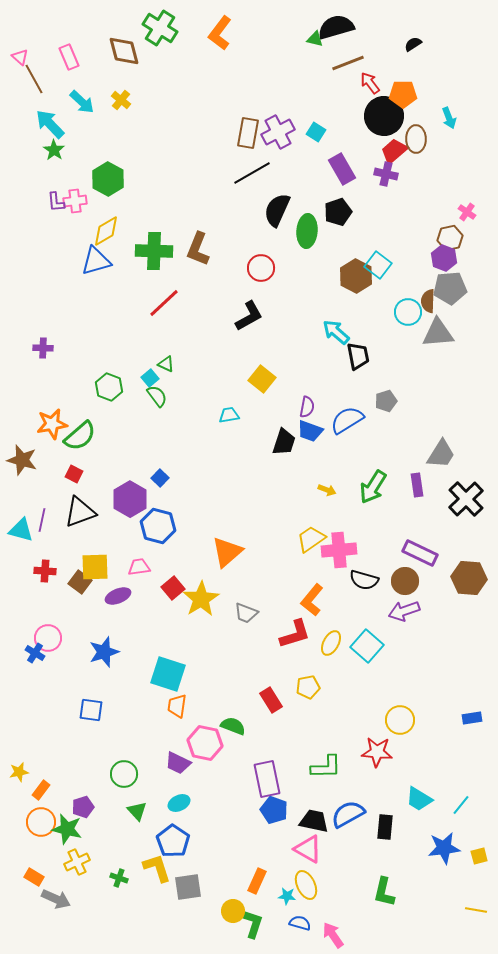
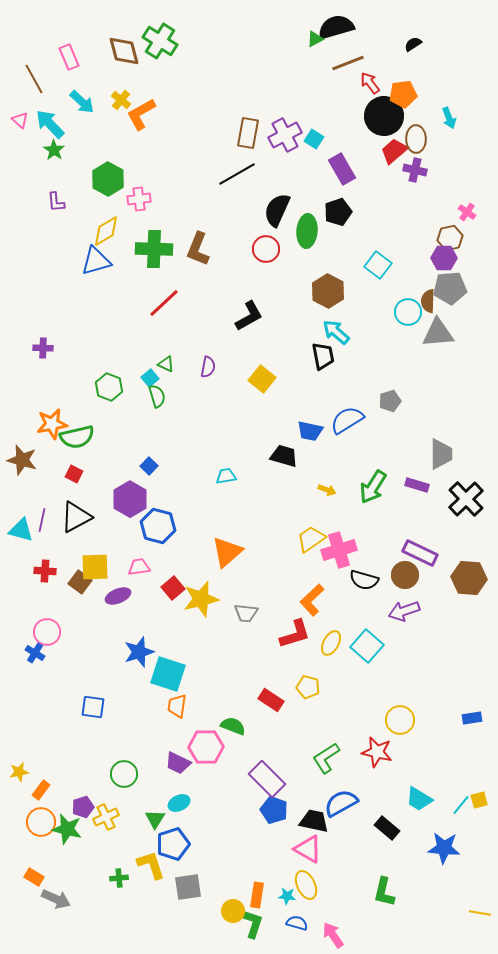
green cross at (160, 28): moved 13 px down
orange L-shape at (220, 33): moved 79 px left, 81 px down; rotated 24 degrees clockwise
green triangle at (315, 39): rotated 42 degrees counterclockwise
pink triangle at (20, 57): moved 63 px down
orange pentagon at (403, 94): rotated 8 degrees counterclockwise
purple cross at (278, 132): moved 7 px right, 3 px down
cyan square at (316, 132): moved 2 px left, 7 px down
black line at (252, 173): moved 15 px left, 1 px down
purple cross at (386, 174): moved 29 px right, 4 px up
pink cross at (75, 201): moved 64 px right, 2 px up
green cross at (154, 251): moved 2 px up
purple hexagon at (444, 258): rotated 20 degrees counterclockwise
red circle at (261, 268): moved 5 px right, 19 px up
brown hexagon at (356, 276): moved 28 px left, 15 px down
black trapezoid at (358, 356): moved 35 px left
green semicircle at (157, 396): rotated 20 degrees clockwise
gray pentagon at (386, 401): moved 4 px right
purple semicircle at (307, 407): moved 99 px left, 40 px up
cyan trapezoid at (229, 415): moved 3 px left, 61 px down
blue trapezoid at (310, 431): rotated 8 degrees counterclockwise
green semicircle at (80, 436): moved 3 px left, 1 px down; rotated 28 degrees clockwise
black trapezoid at (284, 442): moved 14 px down; rotated 92 degrees counterclockwise
gray trapezoid at (441, 454): rotated 32 degrees counterclockwise
blue square at (160, 478): moved 11 px left, 12 px up
purple rectangle at (417, 485): rotated 65 degrees counterclockwise
black triangle at (80, 512): moved 4 px left, 5 px down; rotated 8 degrees counterclockwise
pink cross at (339, 550): rotated 12 degrees counterclockwise
brown circle at (405, 581): moved 6 px up
yellow star at (201, 599): rotated 18 degrees clockwise
orange L-shape at (312, 600): rotated 8 degrees clockwise
gray trapezoid at (246, 613): rotated 15 degrees counterclockwise
pink circle at (48, 638): moved 1 px left, 6 px up
blue star at (104, 652): moved 35 px right
yellow pentagon at (308, 687): rotated 25 degrees clockwise
red rectangle at (271, 700): rotated 25 degrees counterclockwise
blue square at (91, 710): moved 2 px right, 3 px up
pink hexagon at (205, 743): moved 1 px right, 4 px down; rotated 12 degrees counterclockwise
red star at (377, 752): rotated 8 degrees clockwise
green L-shape at (326, 767): moved 9 px up; rotated 148 degrees clockwise
purple rectangle at (267, 779): rotated 33 degrees counterclockwise
green triangle at (137, 811): moved 18 px right, 8 px down; rotated 15 degrees clockwise
blue semicircle at (348, 814): moved 7 px left, 11 px up
black rectangle at (385, 827): moved 2 px right, 1 px down; rotated 55 degrees counterclockwise
blue pentagon at (173, 841): moved 3 px down; rotated 20 degrees clockwise
blue star at (444, 848): rotated 12 degrees clockwise
yellow square at (479, 856): moved 56 px up
yellow cross at (77, 862): moved 29 px right, 45 px up
yellow L-shape at (157, 868): moved 6 px left, 3 px up
green cross at (119, 878): rotated 24 degrees counterclockwise
orange rectangle at (257, 881): moved 14 px down; rotated 15 degrees counterclockwise
yellow line at (476, 910): moved 4 px right, 3 px down
blue semicircle at (300, 923): moved 3 px left
